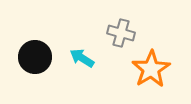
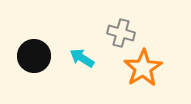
black circle: moved 1 px left, 1 px up
orange star: moved 8 px left, 1 px up
